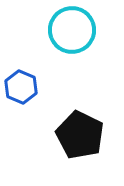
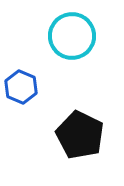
cyan circle: moved 6 px down
